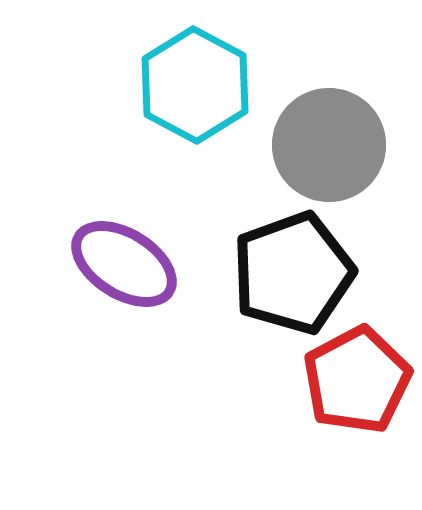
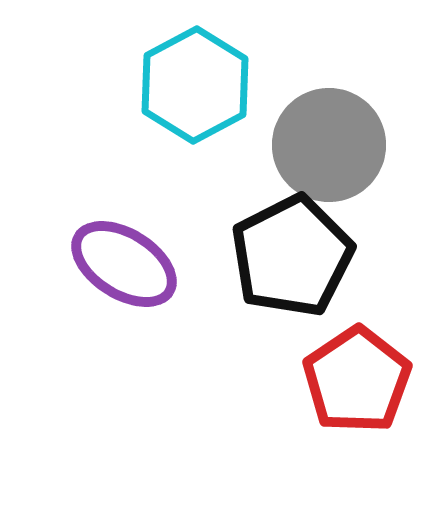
cyan hexagon: rotated 4 degrees clockwise
black pentagon: moved 1 px left, 17 px up; rotated 7 degrees counterclockwise
red pentagon: rotated 6 degrees counterclockwise
